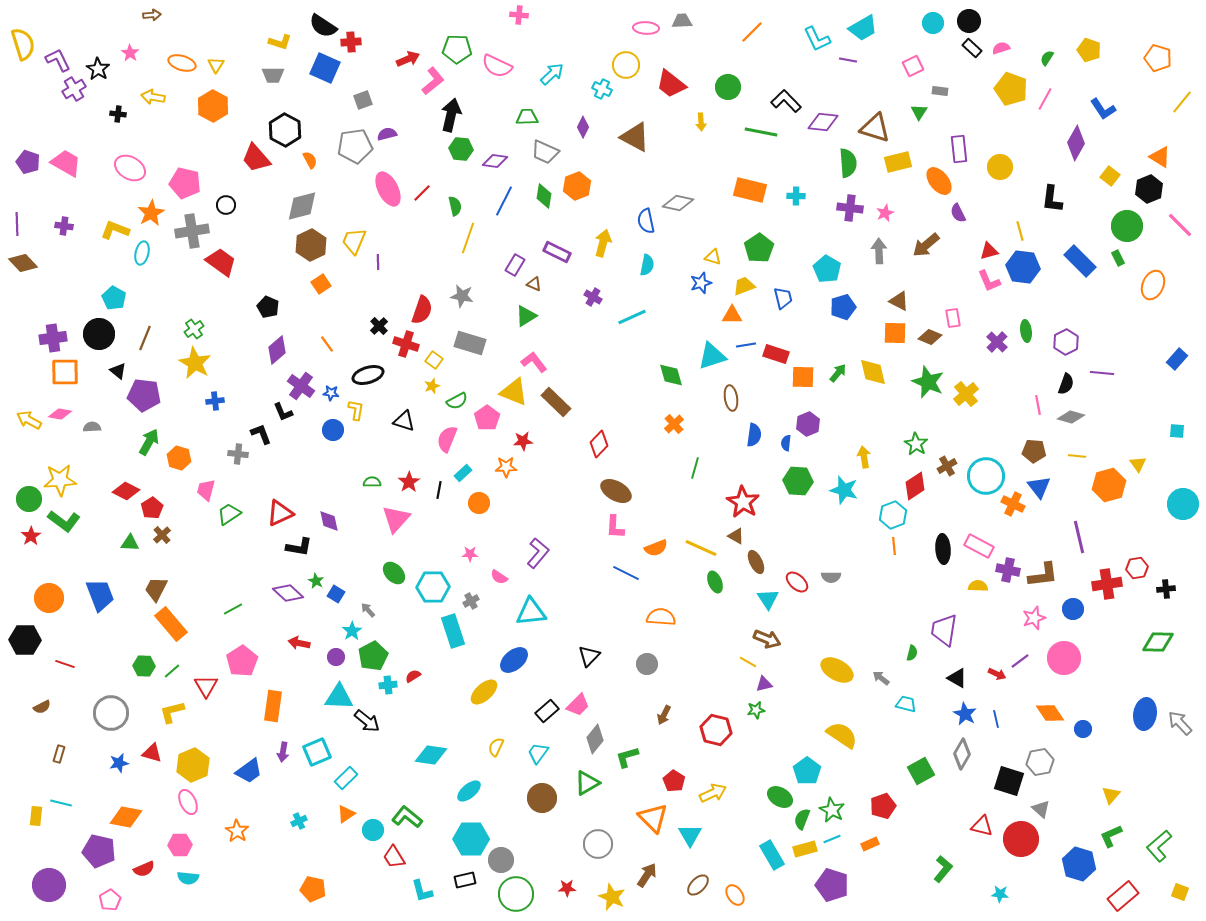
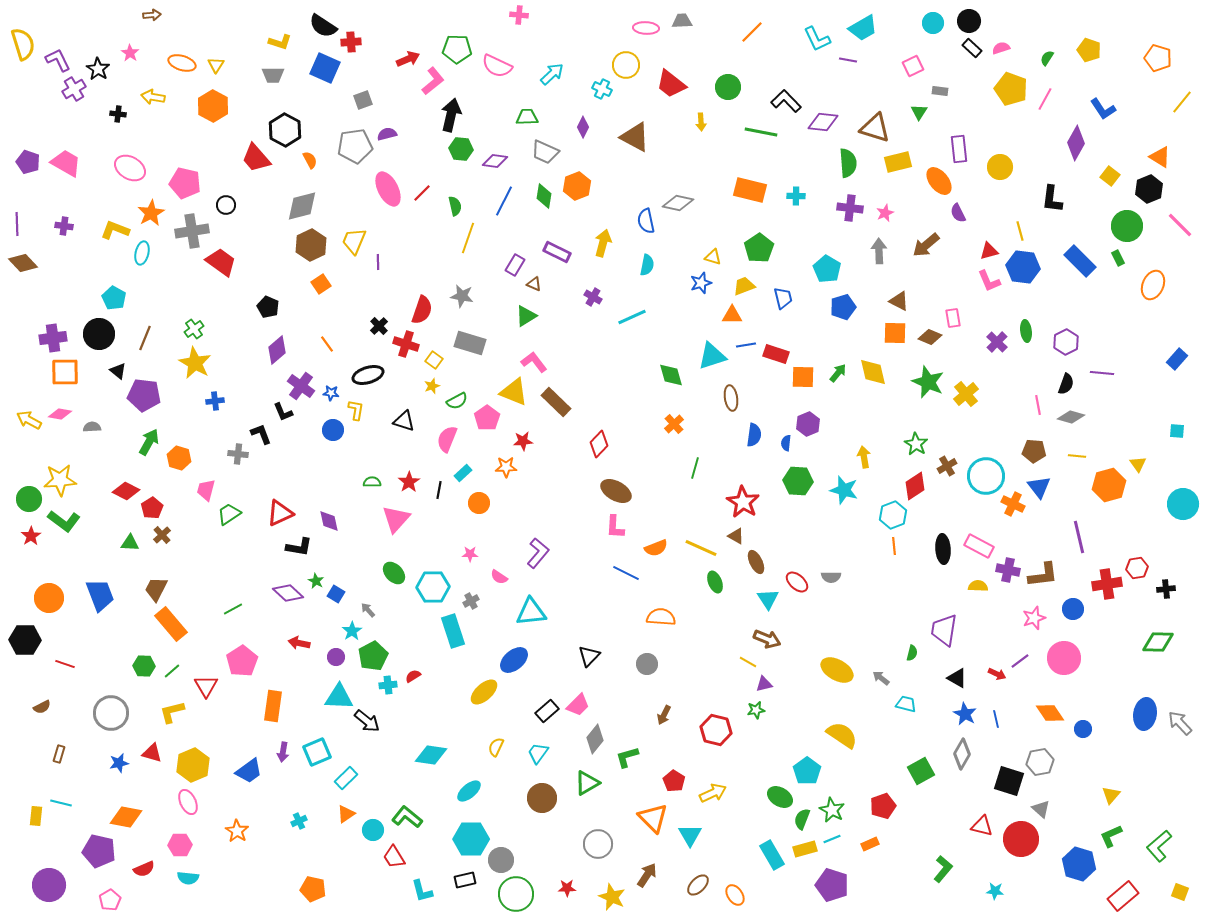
cyan star at (1000, 894): moved 5 px left, 3 px up
